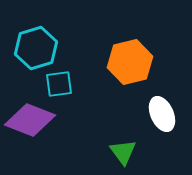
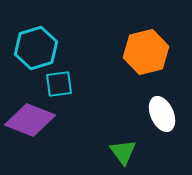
orange hexagon: moved 16 px right, 10 px up
